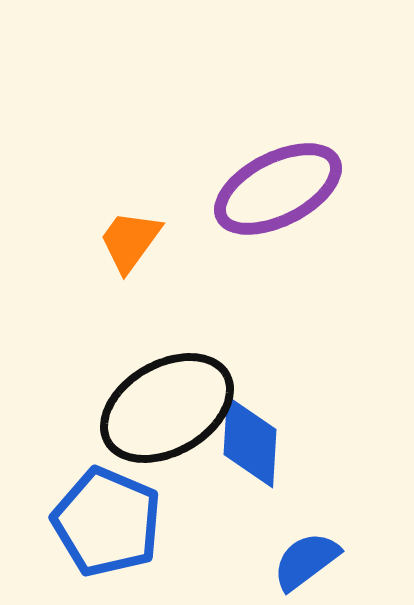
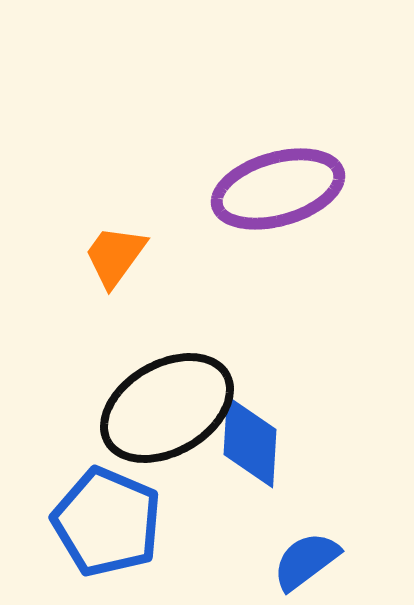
purple ellipse: rotated 11 degrees clockwise
orange trapezoid: moved 15 px left, 15 px down
